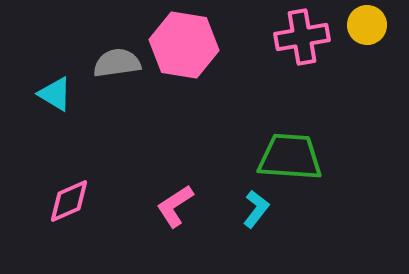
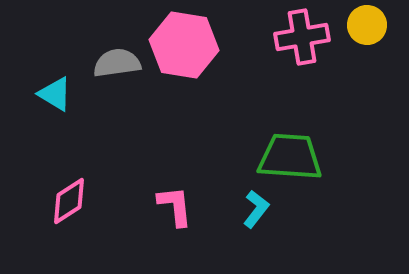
pink diamond: rotated 9 degrees counterclockwise
pink L-shape: rotated 117 degrees clockwise
